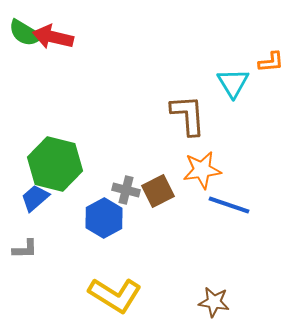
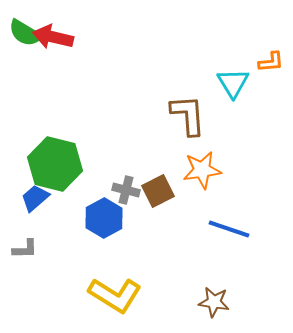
blue line: moved 24 px down
